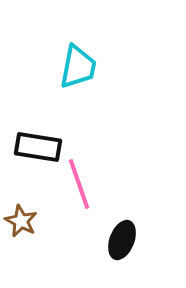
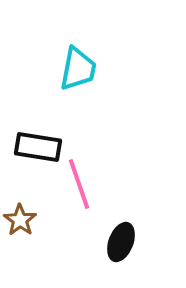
cyan trapezoid: moved 2 px down
brown star: moved 1 px left, 1 px up; rotated 8 degrees clockwise
black ellipse: moved 1 px left, 2 px down
